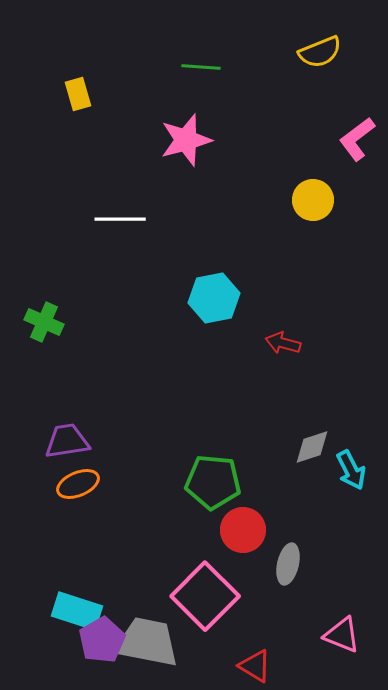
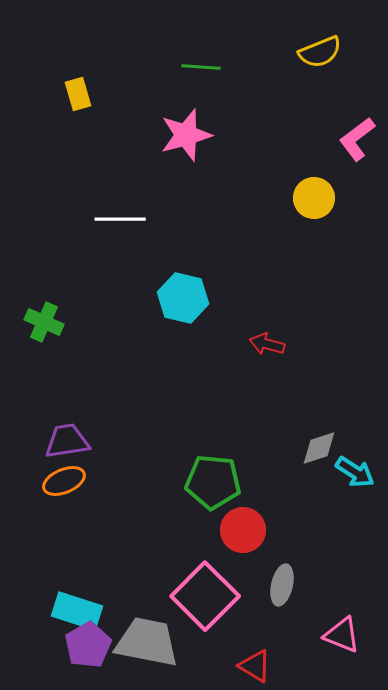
pink star: moved 5 px up
yellow circle: moved 1 px right, 2 px up
cyan hexagon: moved 31 px left; rotated 24 degrees clockwise
red arrow: moved 16 px left, 1 px down
gray diamond: moved 7 px right, 1 px down
cyan arrow: moved 4 px right, 2 px down; rotated 30 degrees counterclockwise
orange ellipse: moved 14 px left, 3 px up
gray ellipse: moved 6 px left, 21 px down
purple pentagon: moved 14 px left, 5 px down
